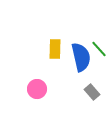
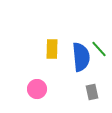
yellow rectangle: moved 3 px left
blue semicircle: rotated 8 degrees clockwise
gray rectangle: rotated 28 degrees clockwise
